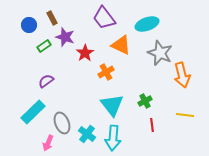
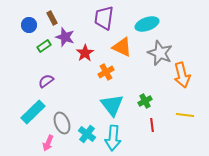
purple trapezoid: rotated 45 degrees clockwise
orange triangle: moved 1 px right, 2 px down
